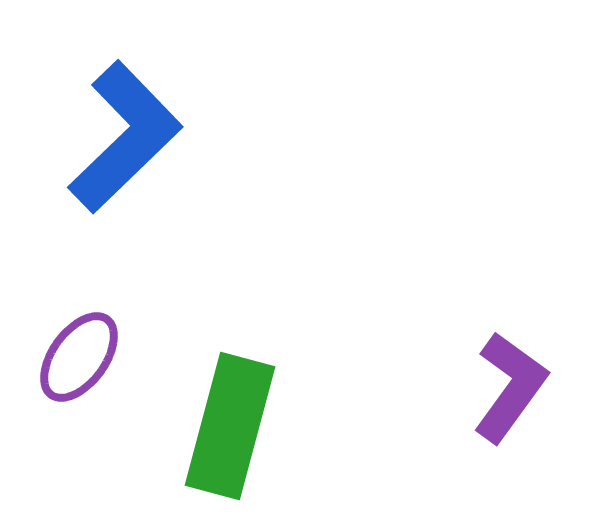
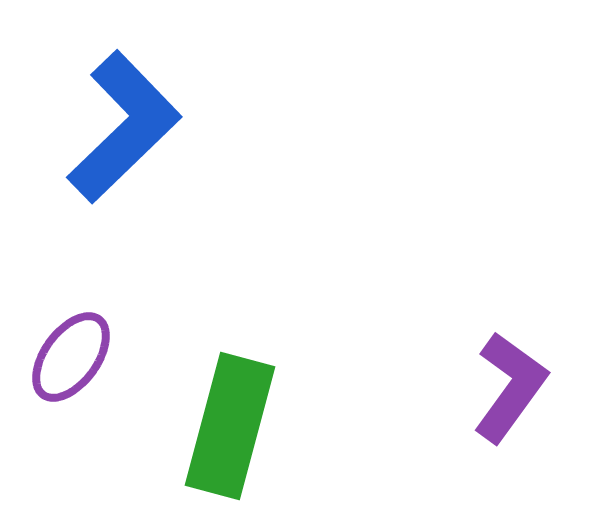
blue L-shape: moved 1 px left, 10 px up
purple ellipse: moved 8 px left
